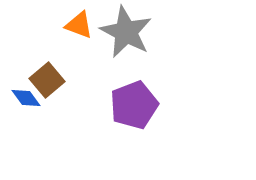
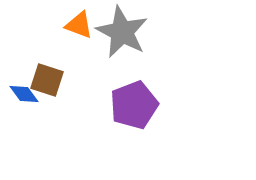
gray star: moved 4 px left
brown square: rotated 32 degrees counterclockwise
blue diamond: moved 2 px left, 4 px up
